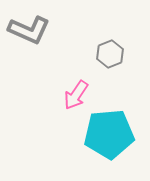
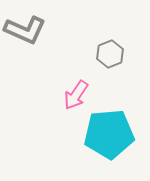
gray L-shape: moved 4 px left
